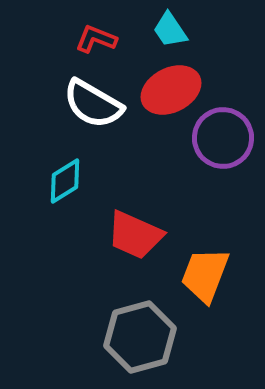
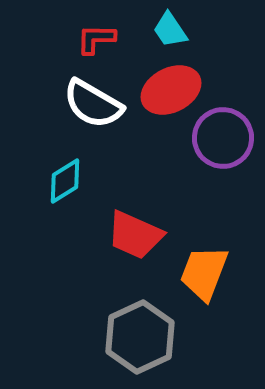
red L-shape: rotated 21 degrees counterclockwise
orange trapezoid: moved 1 px left, 2 px up
gray hexagon: rotated 10 degrees counterclockwise
